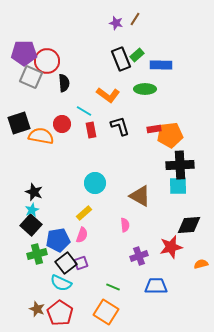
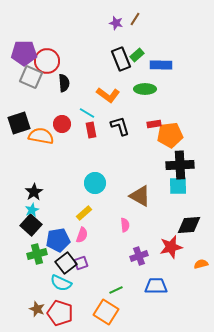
cyan line at (84, 111): moved 3 px right, 2 px down
red rectangle at (154, 129): moved 5 px up
black star at (34, 192): rotated 18 degrees clockwise
green line at (113, 287): moved 3 px right, 3 px down; rotated 48 degrees counterclockwise
red pentagon at (60, 313): rotated 15 degrees counterclockwise
